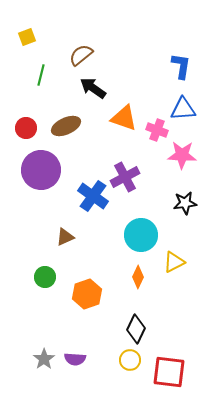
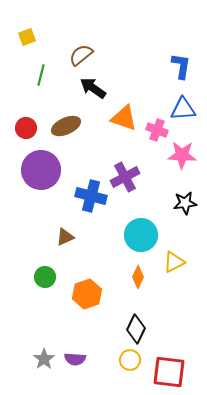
blue cross: moved 2 px left; rotated 20 degrees counterclockwise
